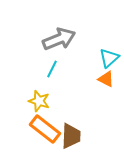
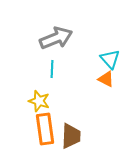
gray arrow: moved 3 px left, 1 px up
cyan triangle: moved 1 px right, 1 px down; rotated 30 degrees counterclockwise
cyan line: rotated 24 degrees counterclockwise
orange rectangle: rotated 44 degrees clockwise
